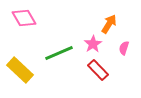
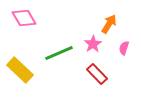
red rectangle: moved 1 px left, 4 px down
